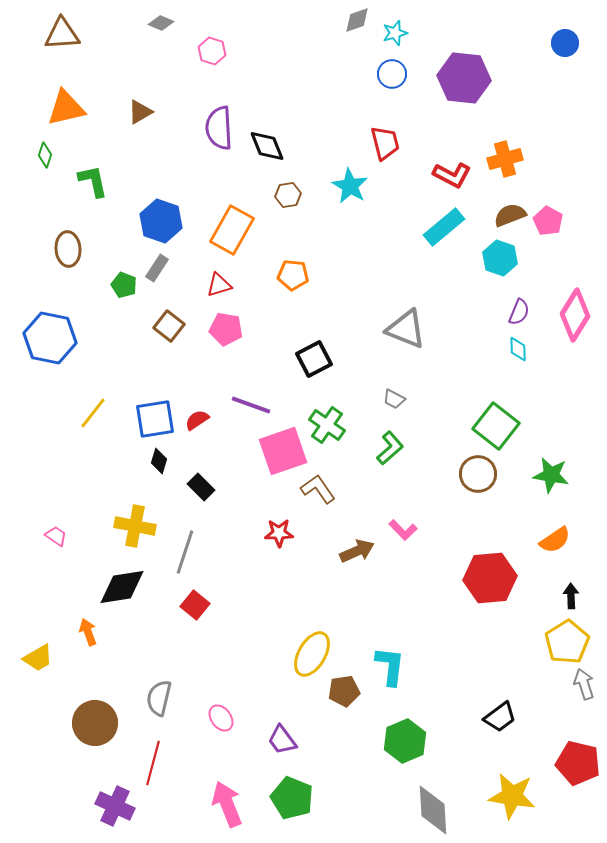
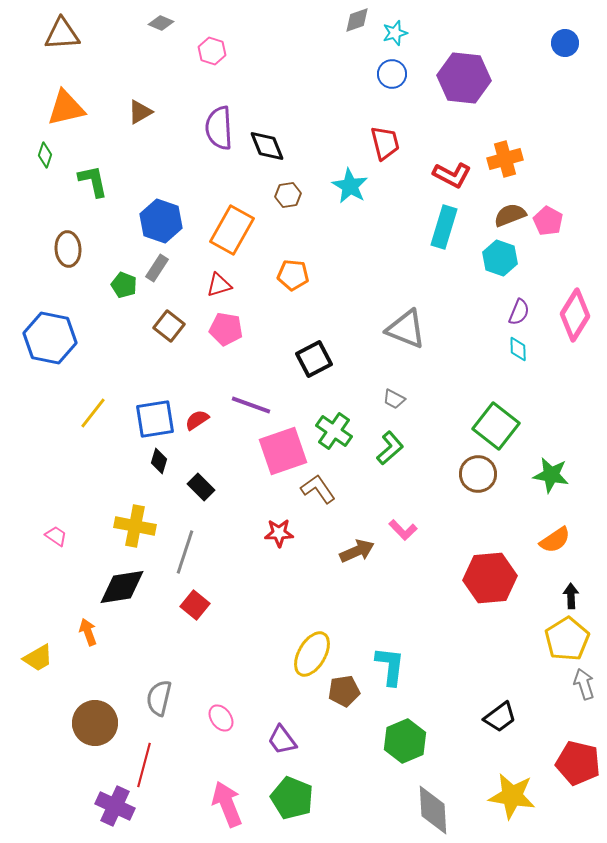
cyan rectangle at (444, 227): rotated 33 degrees counterclockwise
green cross at (327, 425): moved 7 px right, 6 px down
yellow pentagon at (567, 642): moved 3 px up
red line at (153, 763): moved 9 px left, 2 px down
